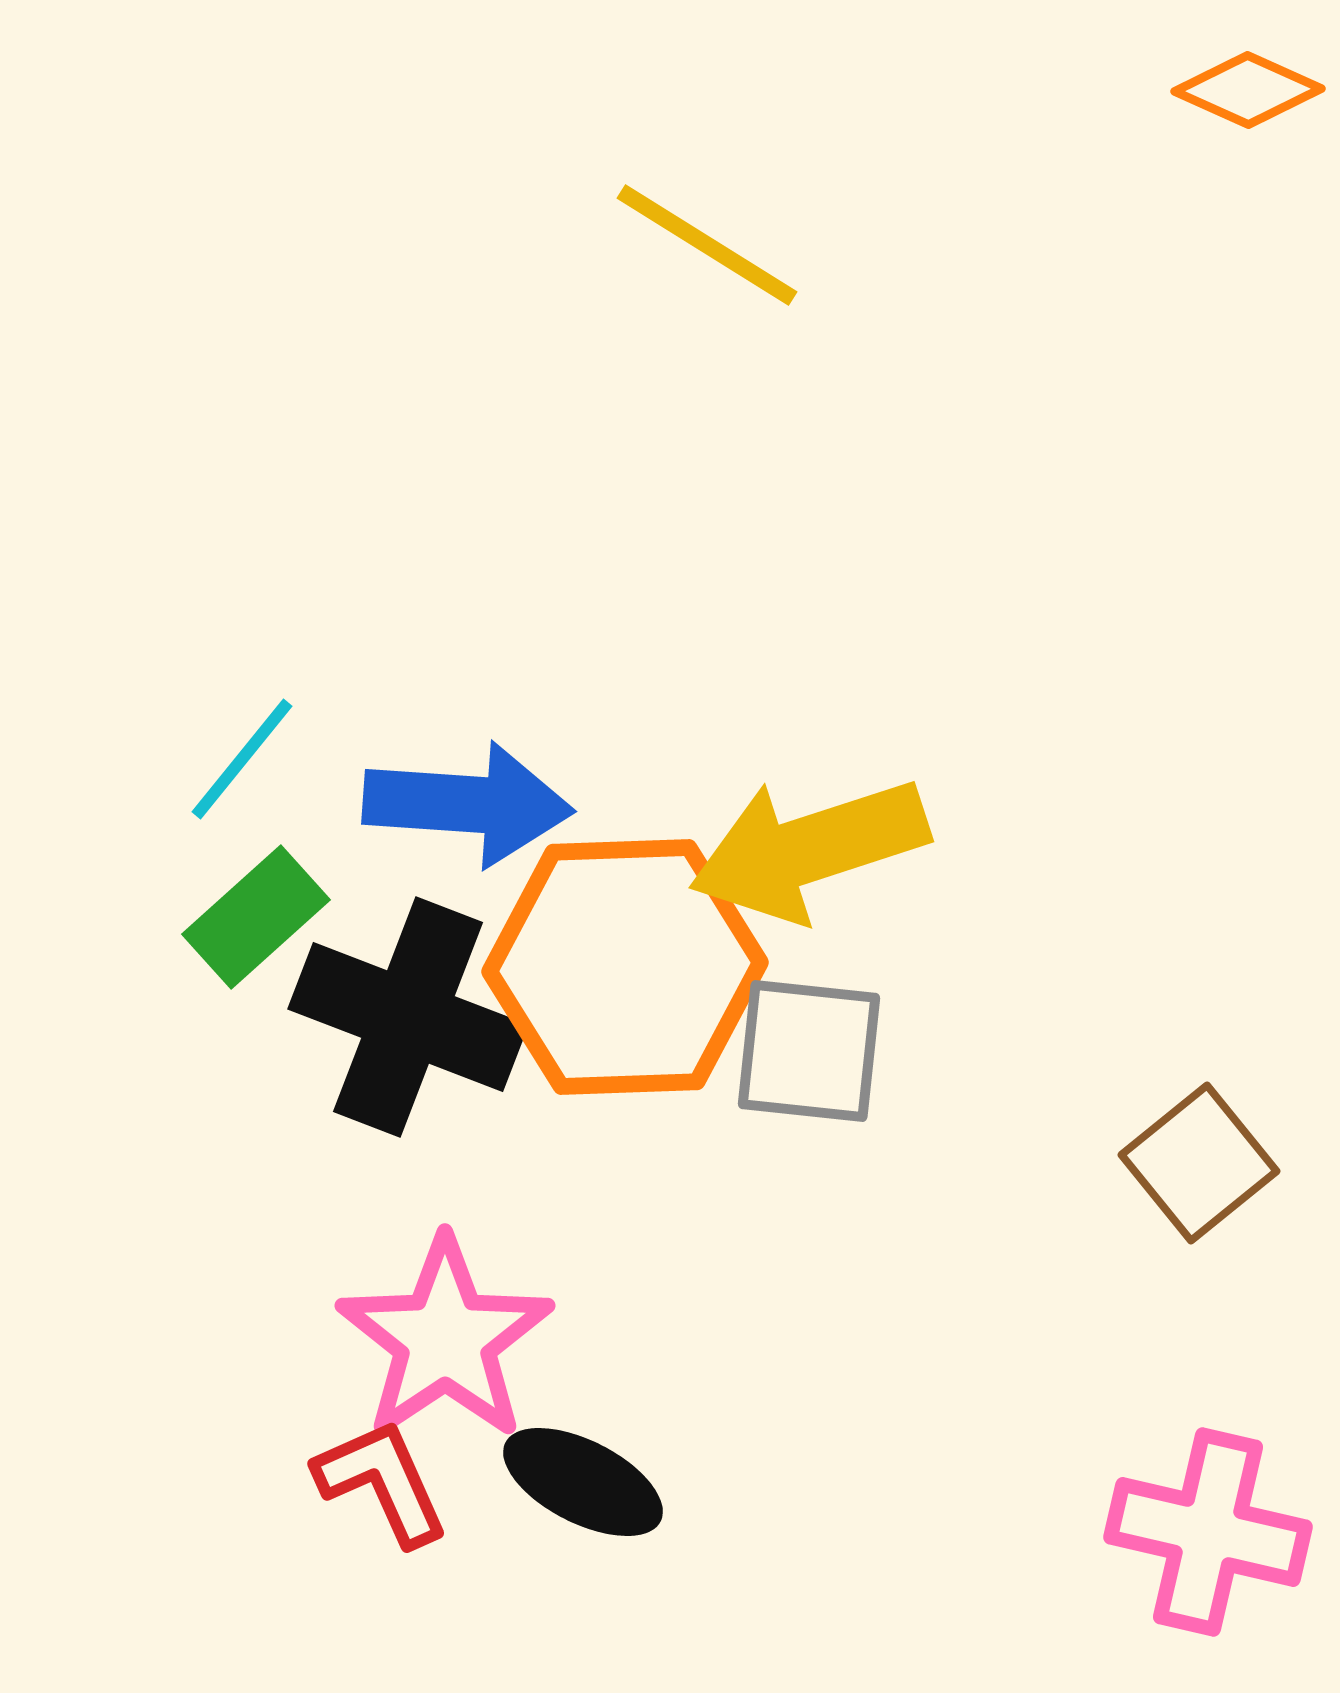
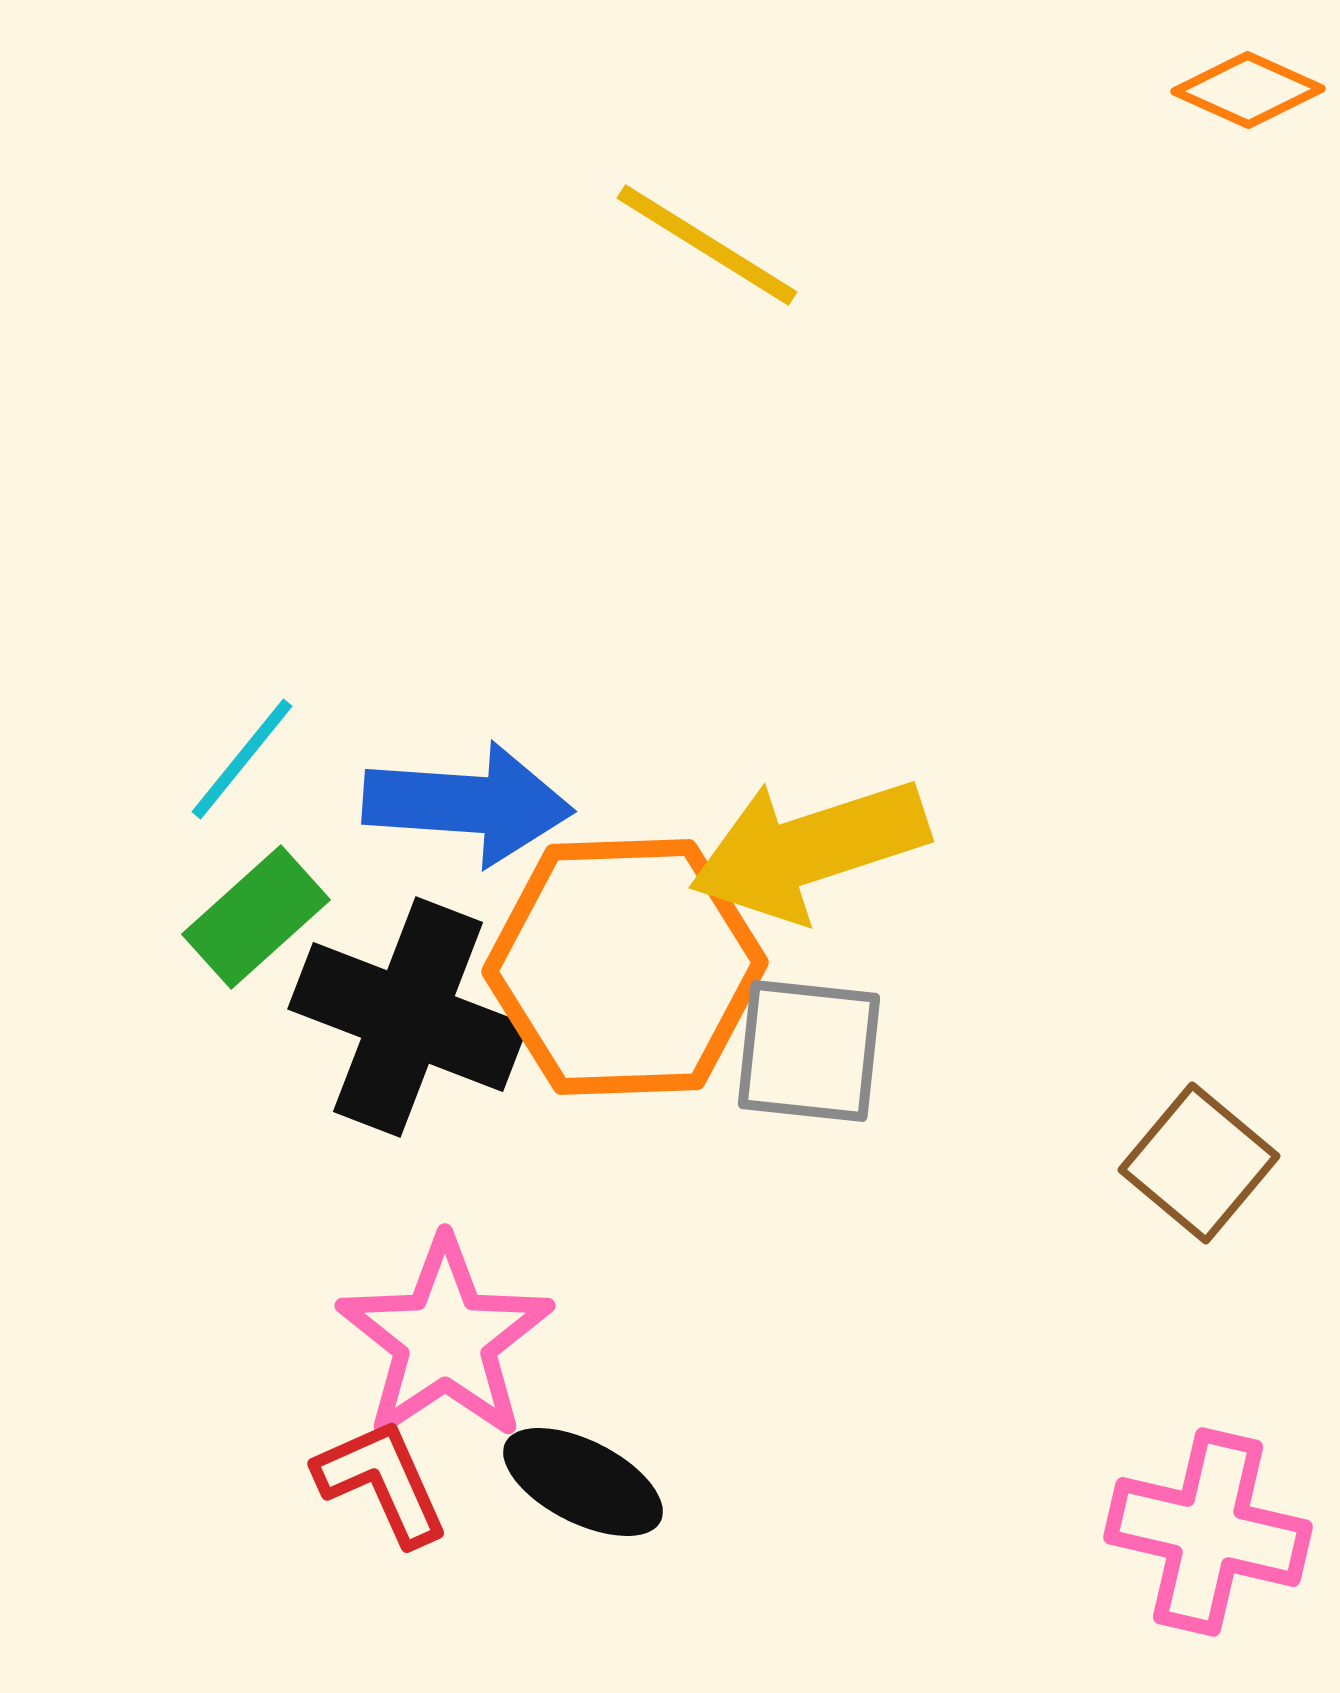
brown square: rotated 11 degrees counterclockwise
